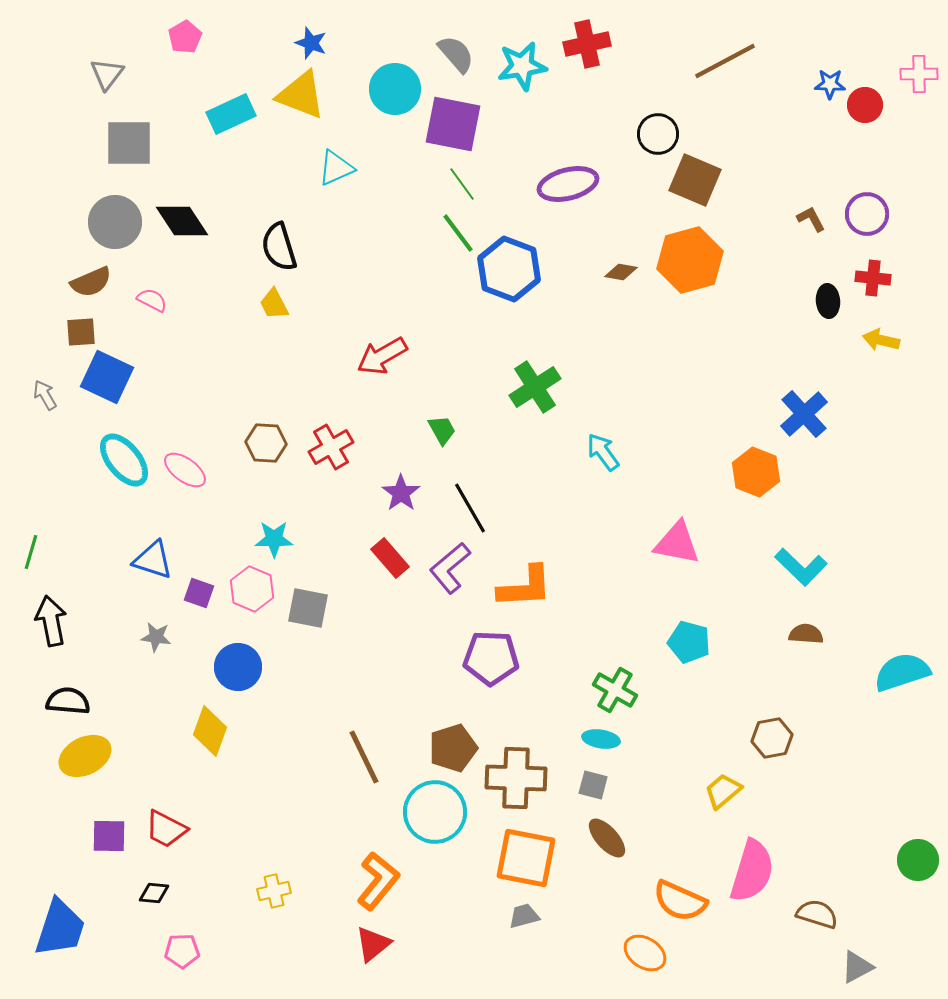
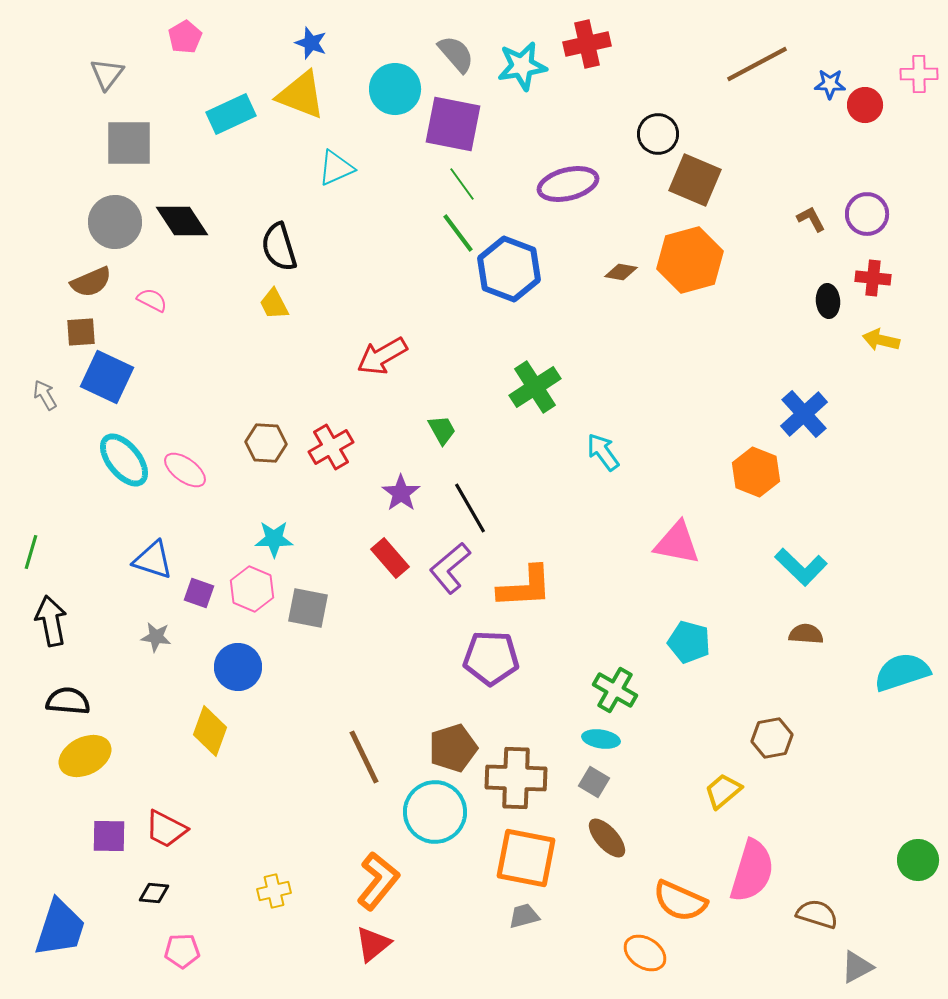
brown line at (725, 61): moved 32 px right, 3 px down
gray square at (593, 785): moved 1 px right, 3 px up; rotated 16 degrees clockwise
